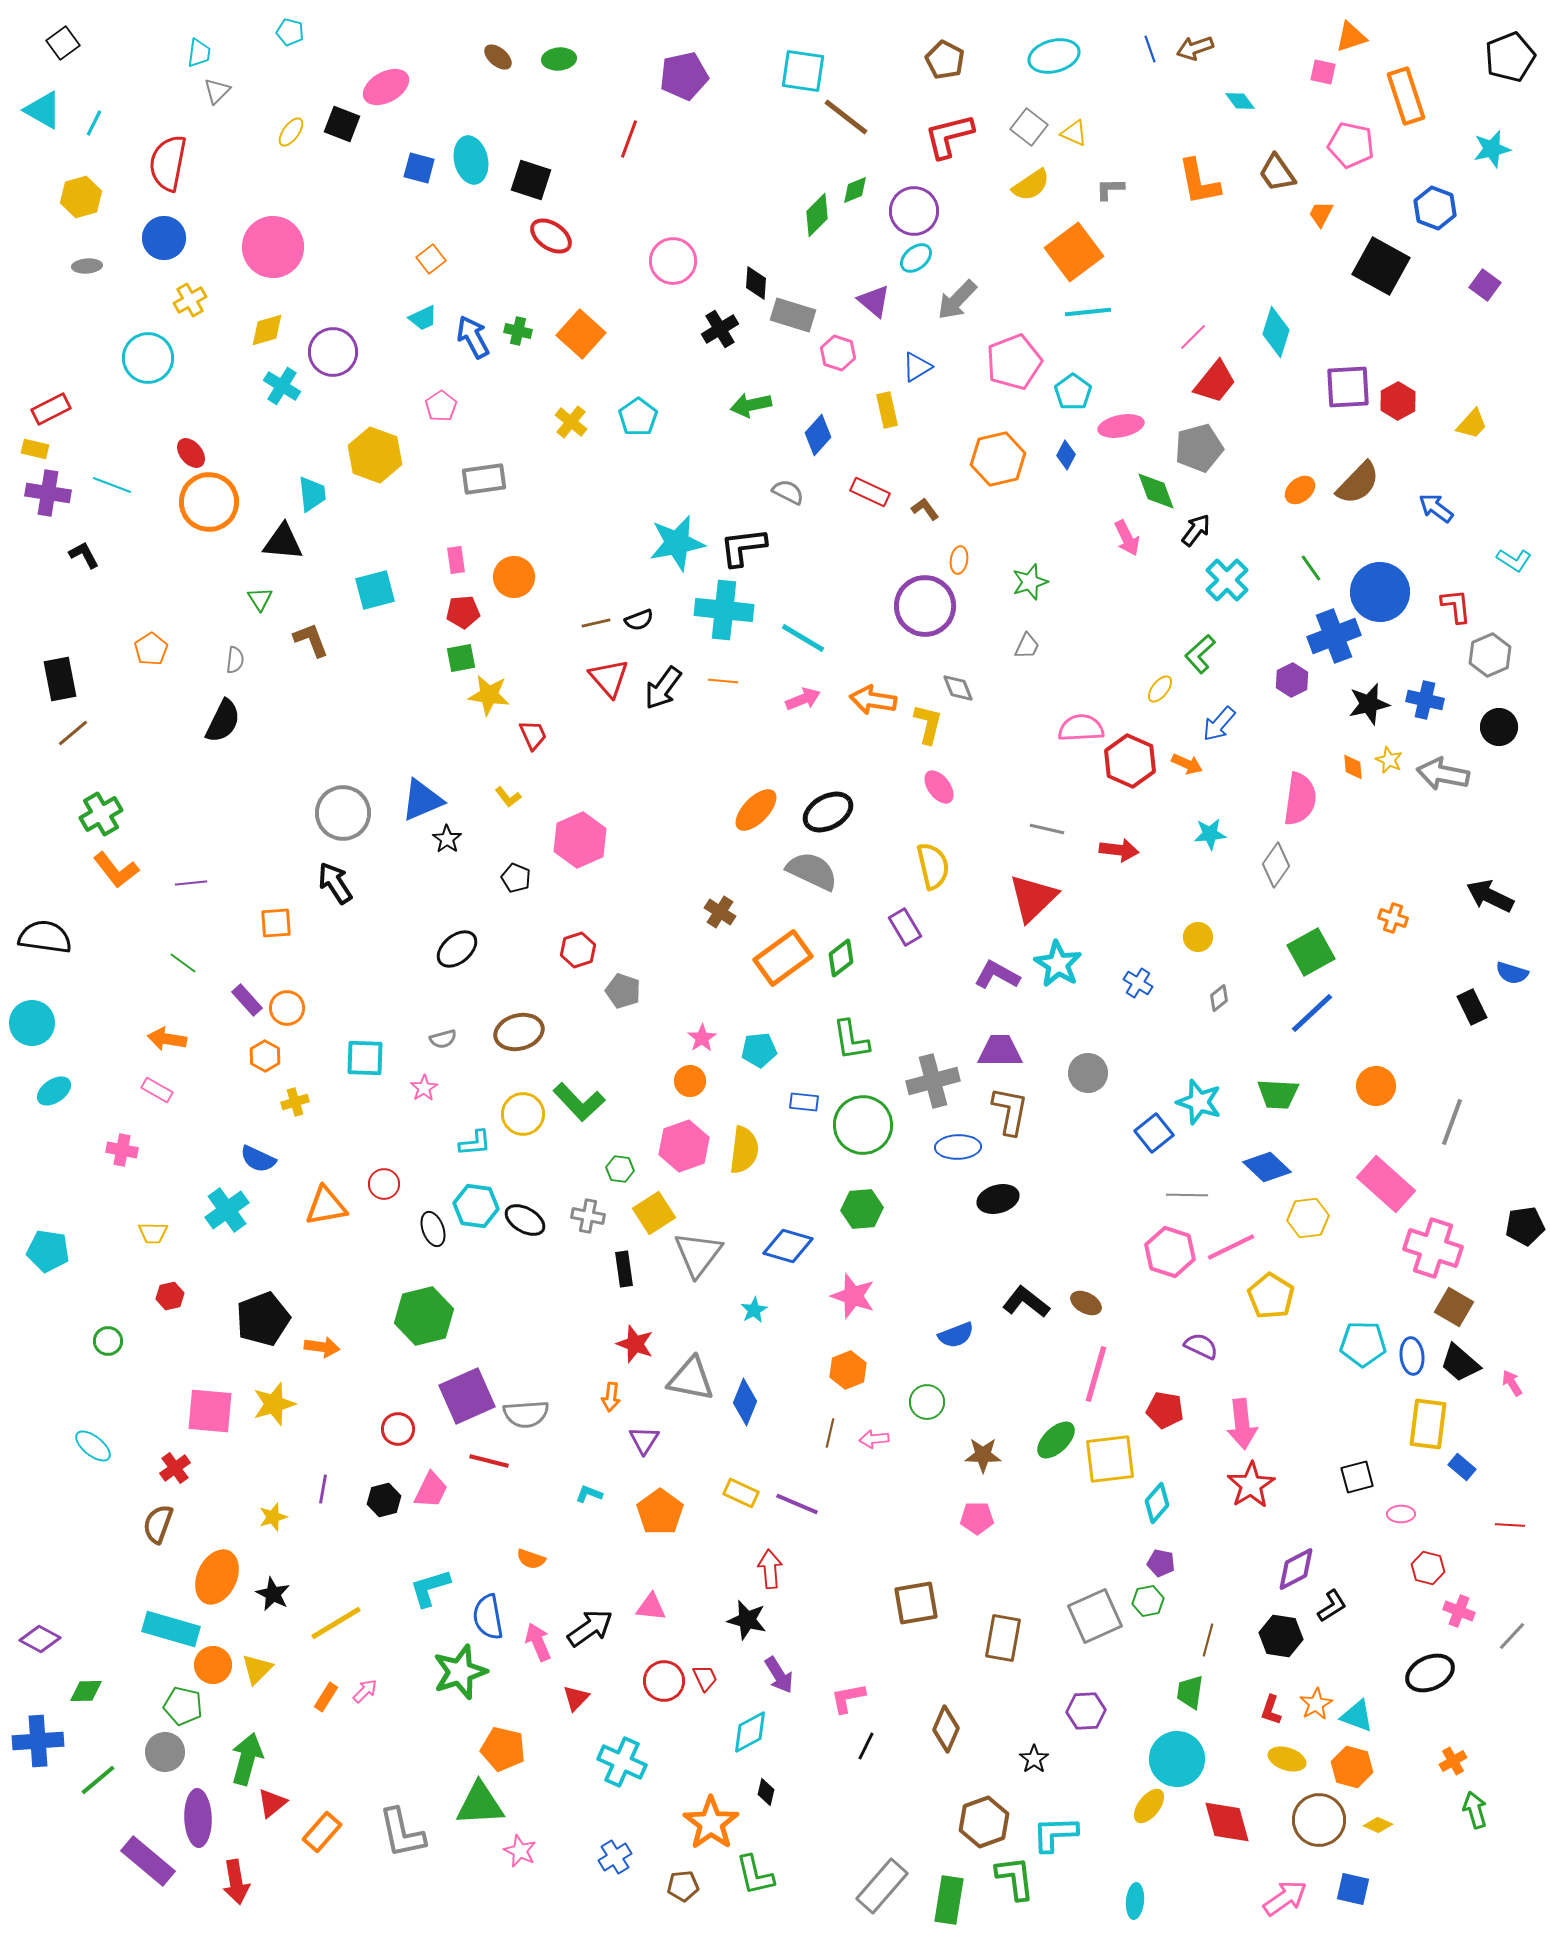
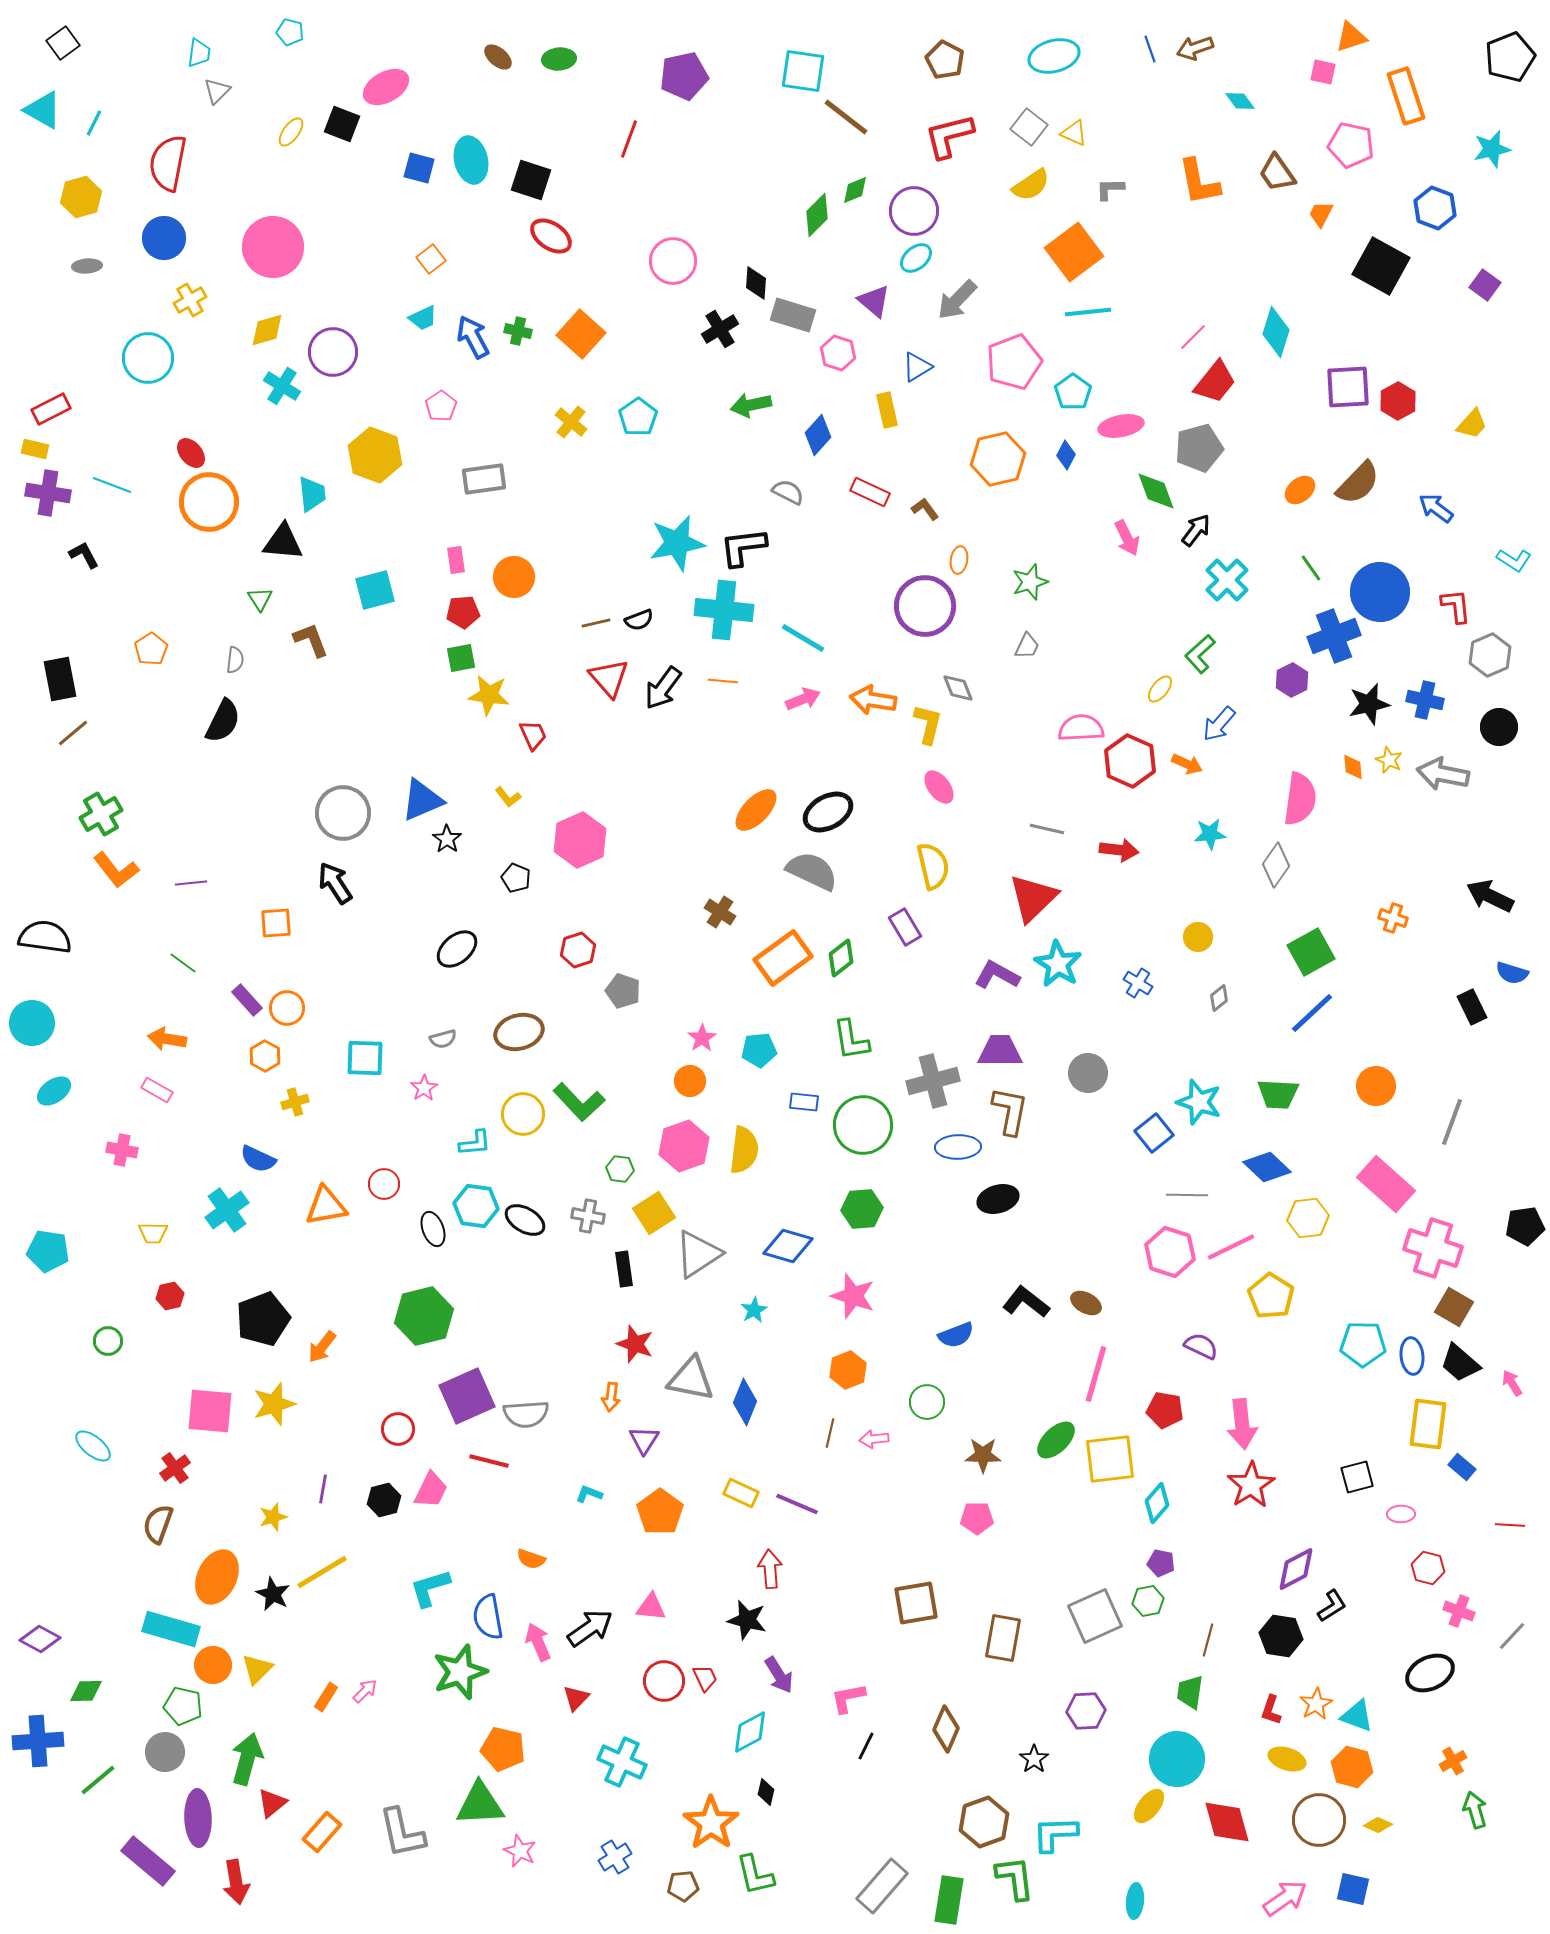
gray triangle at (698, 1254): rotated 20 degrees clockwise
orange arrow at (322, 1347): rotated 120 degrees clockwise
yellow line at (336, 1623): moved 14 px left, 51 px up
